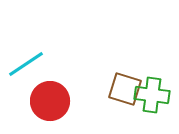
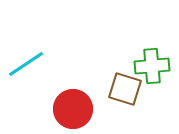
green cross: moved 29 px up; rotated 12 degrees counterclockwise
red circle: moved 23 px right, 8 px down
